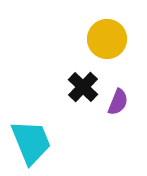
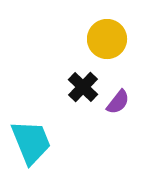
purple semicircle: rotated 16 degrees clockwise
